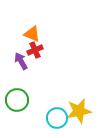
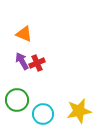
orange triangle: moved 8 px left
red cross: moved 2 px right, 13 px down
purple arrow: moved 1 px right
cyan circle: moved 14 px left, 4 px up
